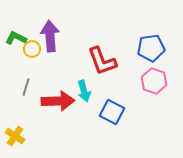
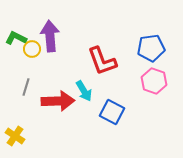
cyan arrow: rotated 15 degrees counterclockwise
